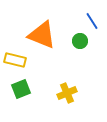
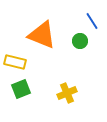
yellow rectangle: moved 2 px down
